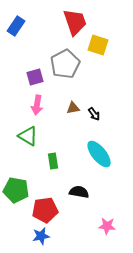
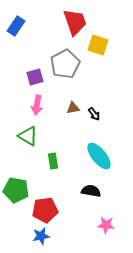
cyan ellipse: moved 2 px down
black semicircle: moved 12 px right, 1 px up
pink star: moved 1 px left, 1 px up
